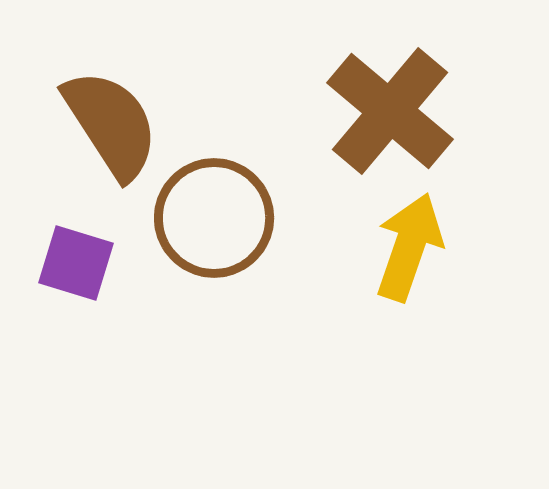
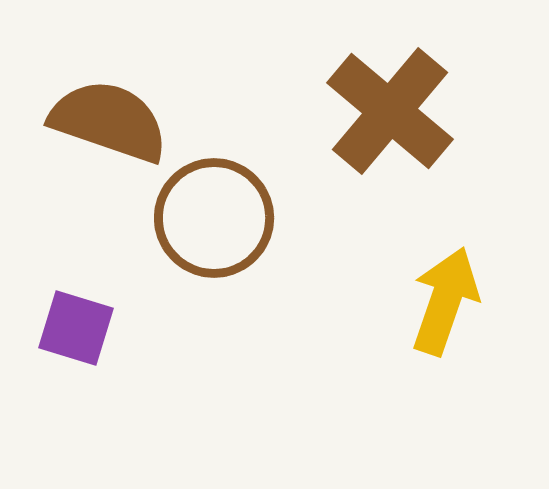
brown semicircle: moved 2 px left, 3 px up; rotated 38 degrees counterclockwise
yellow arrow: moved 36 px right, 54 px down
purple square: moved 65 px down
